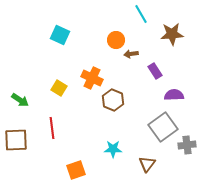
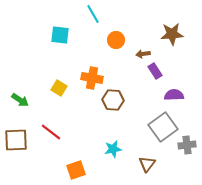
cyan line: moved 48 px left
cyan square: rotated 18 degrees counterclockwise
brown arrow: moved 12 px right
orange cross: rotated 15 degrees counterclockwise
brown hexagon: rotated 20 degrees counterclockwise
red line: moved 1 px left, 4 px down; rotated 45 degrees counterclockwise
cyan star: rotated 12 degrees counterclockwise
